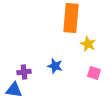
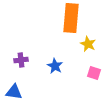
blue star: rotated 14 degrees clockwise
purple cross: moved 3 px left, 12 px up
blue triangle: moved 2 px down
